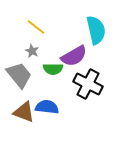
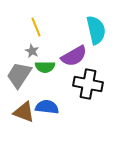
yellow line: rotated 30 degrees clockwise
green semicircle: moved 8 px left, 2 px up
gray trapezoid: rotated 108 degrees counterclockwise
black cross: rotated 16 degrees counterclockwise
